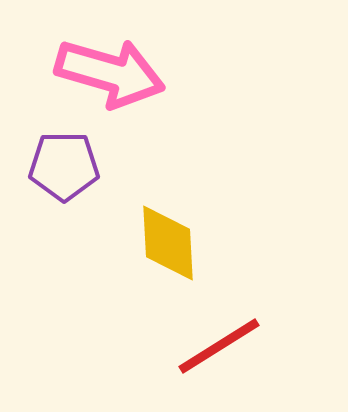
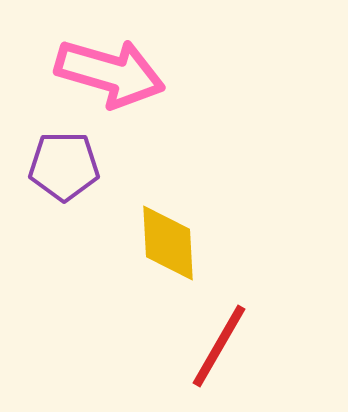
red line: rotated 28 degrees counterclockwise
